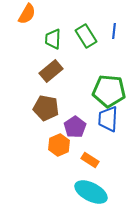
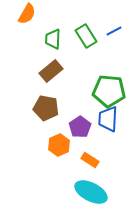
blue line: rotated 56 degrees clockwise
purple pentagon: moved 5 px right
